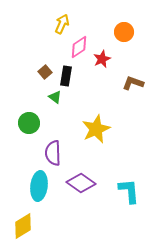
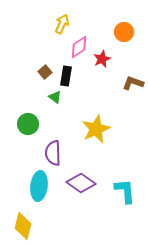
green circle: moved 1 px left, 1 px down
cyan L-shape: moved 4 px left
yellow diamond: rotated 44 degrees counterclockwise
